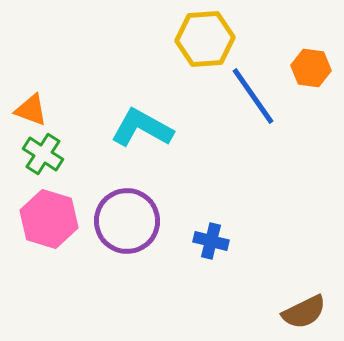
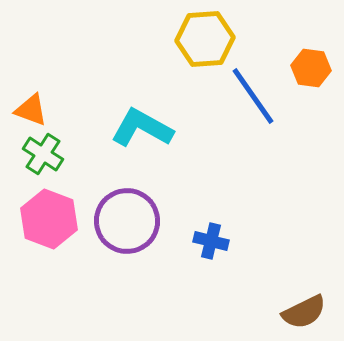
pink hexagon: rotated 4 degrees clockwise
